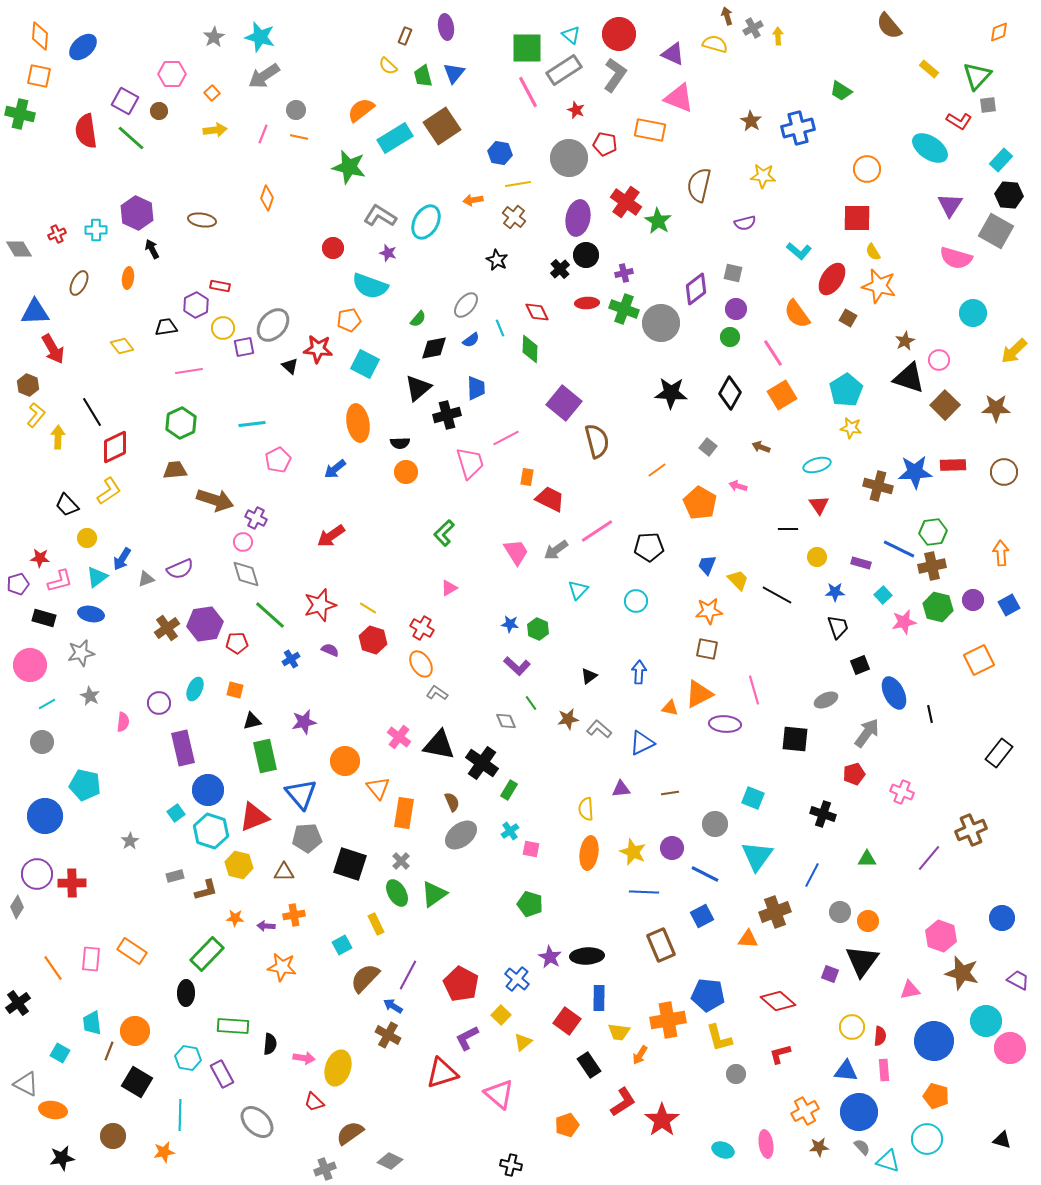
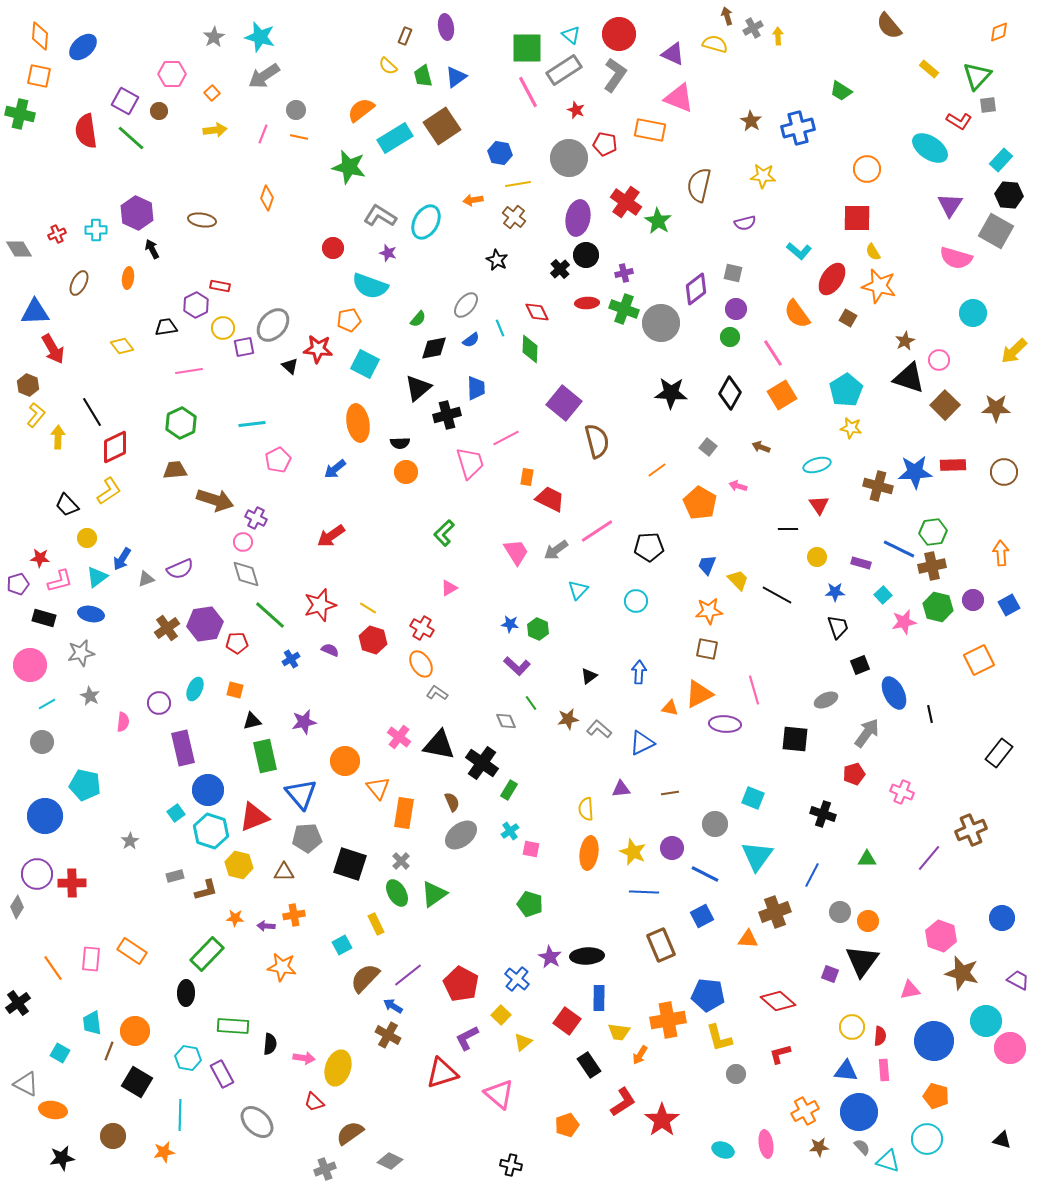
blue triangle at (454, 73): moved 2 px right, 4 px down; rotated 15 degrees clockwise
purple line at (408, 975): rotated 24 degrees clockwise
